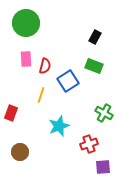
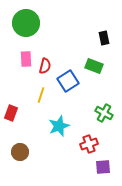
black rectangle: moved 9 px right, 1 px down; rotated 40 degrees counterclockwise
